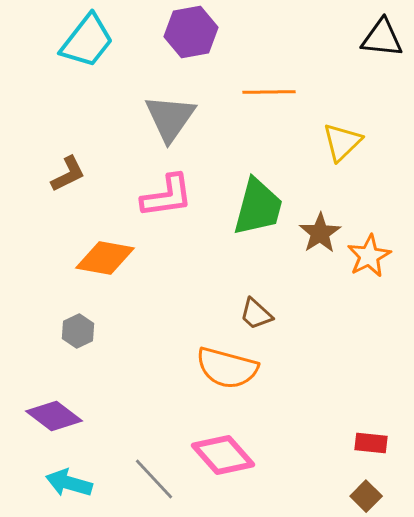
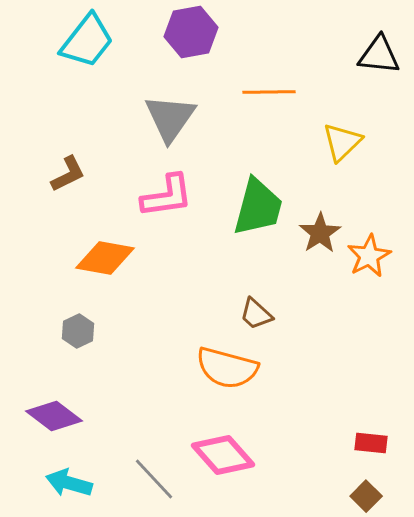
black triangle: moved 3 px left, 17 px down
